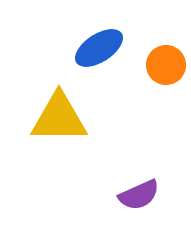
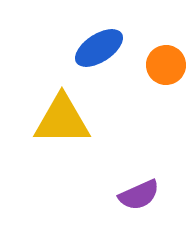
yellow triangle: moved 3 px right, 2 px down
